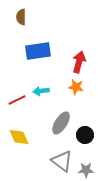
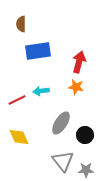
brown semicircle: moved 7 px down
gray triangle: moved 1 px right; rotated 15 degrees clockwise
